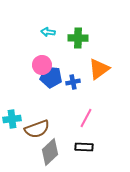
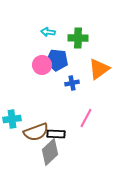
blue pentagon: moved 6 px right, 17 px up
blue cross: moved 1 px left, 1 px down
brown semicircle: moved 1 px left, 3 px down
black rectangle: moved 28 px left, 13 px up
